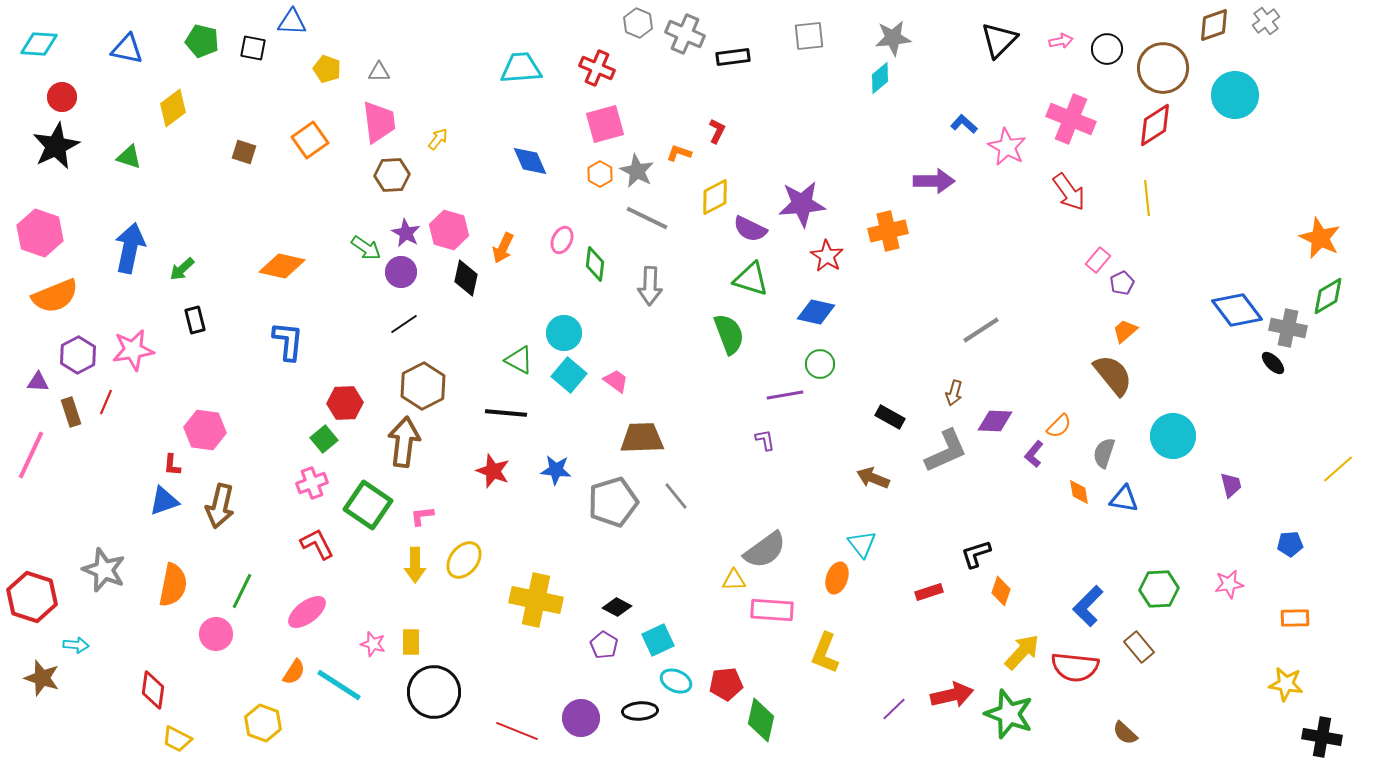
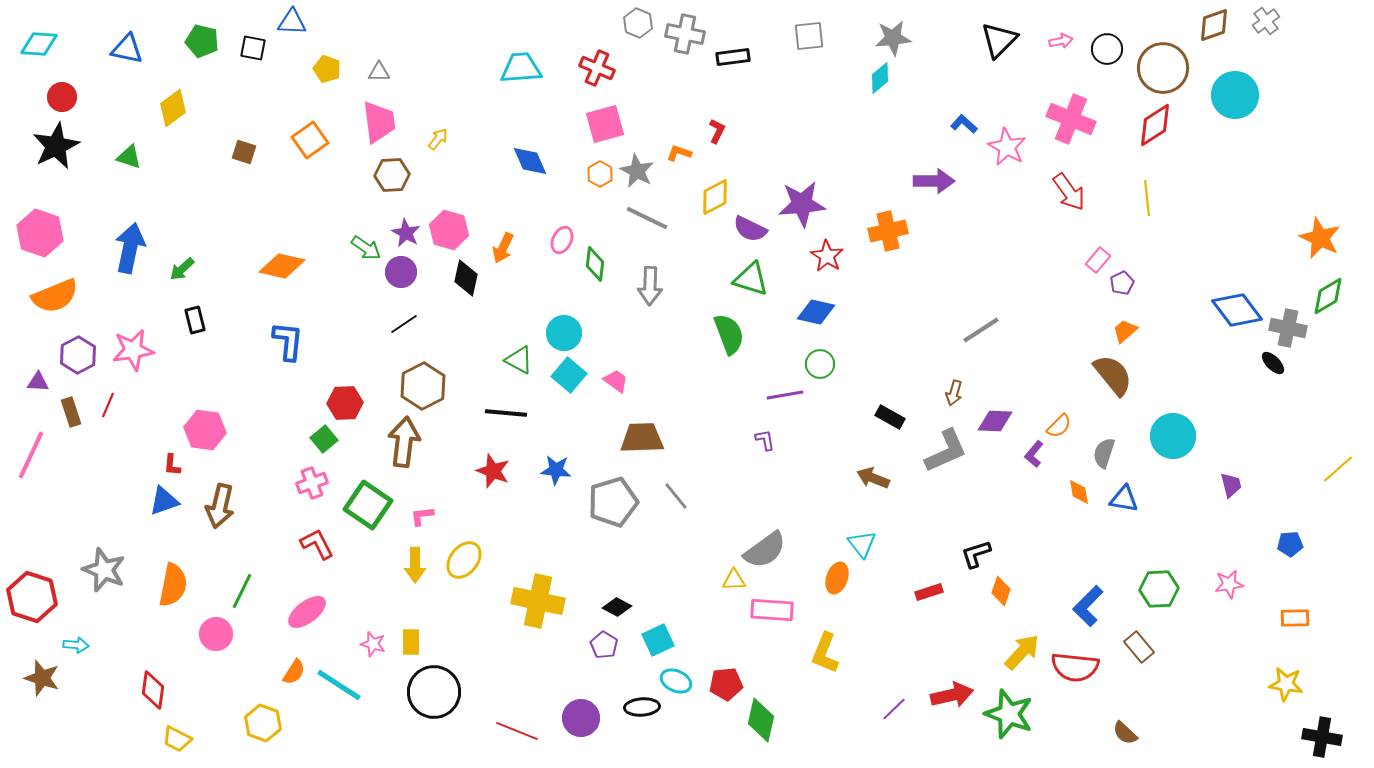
gray cross at (685, 34): rotated 12 degrees counterclockwise
red line at (106, 402): moved 2 px right, 3 px down
yellow cross at (536, 600): moved 2 px right, 1 px down
black ellipse at (640, 711): moved 2 px right, 4 px up
